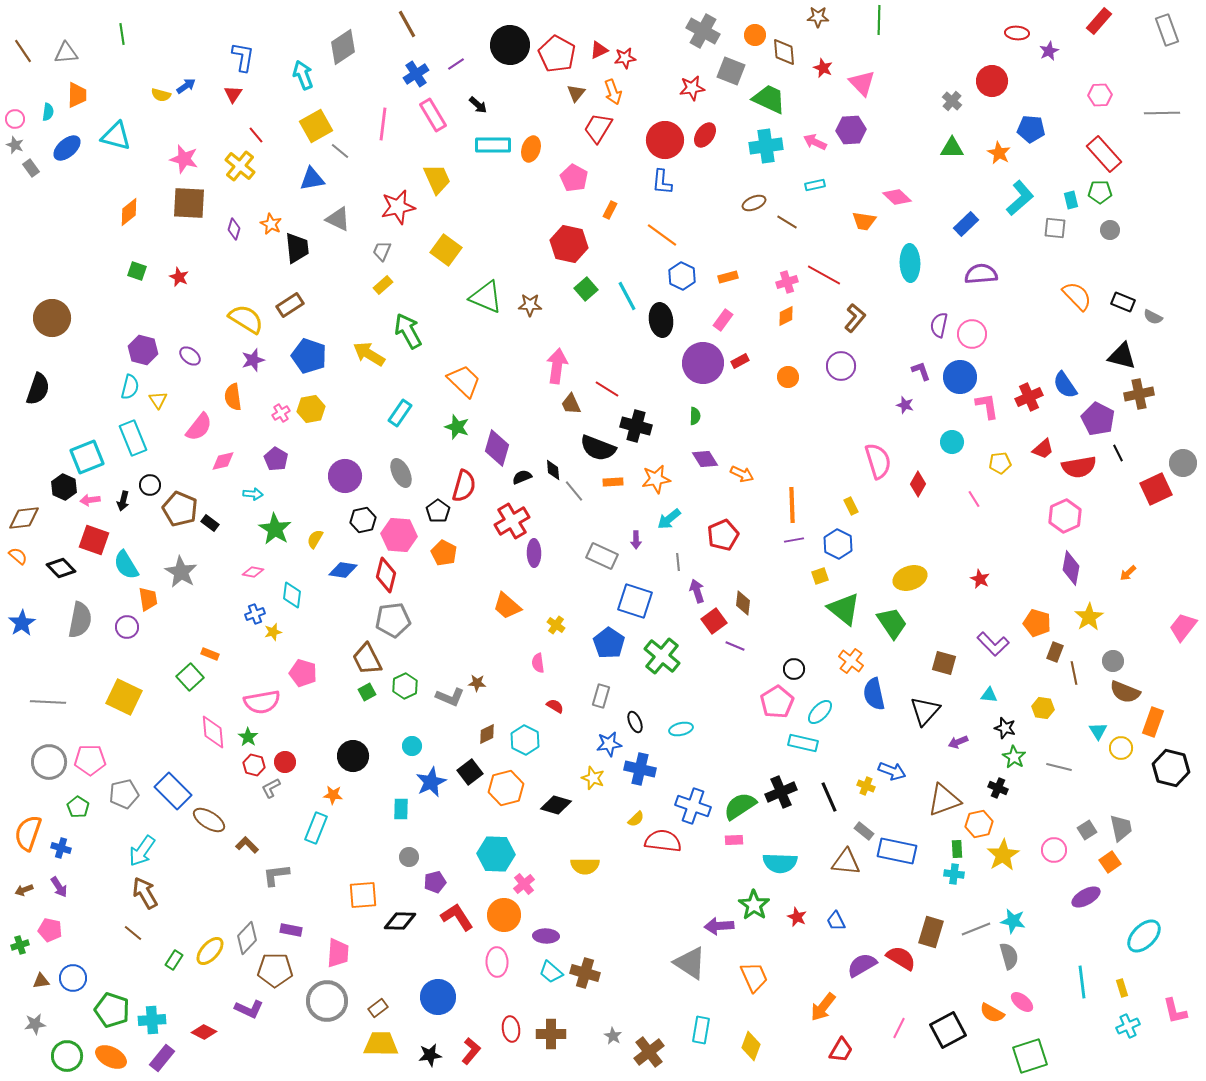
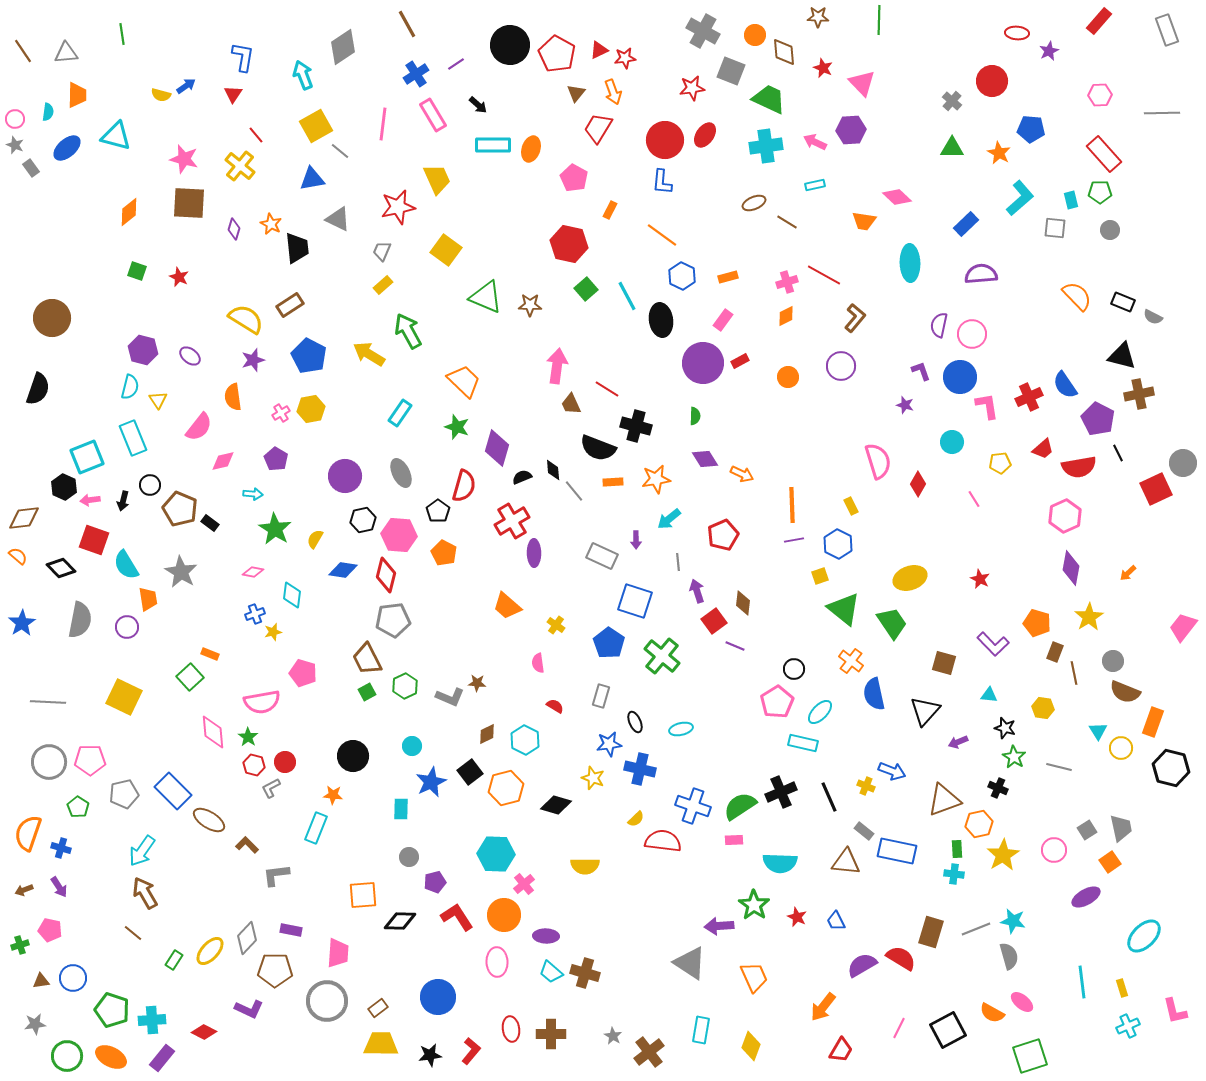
blue pentagon at (309, 356): rotated 8 degrees clockwise
